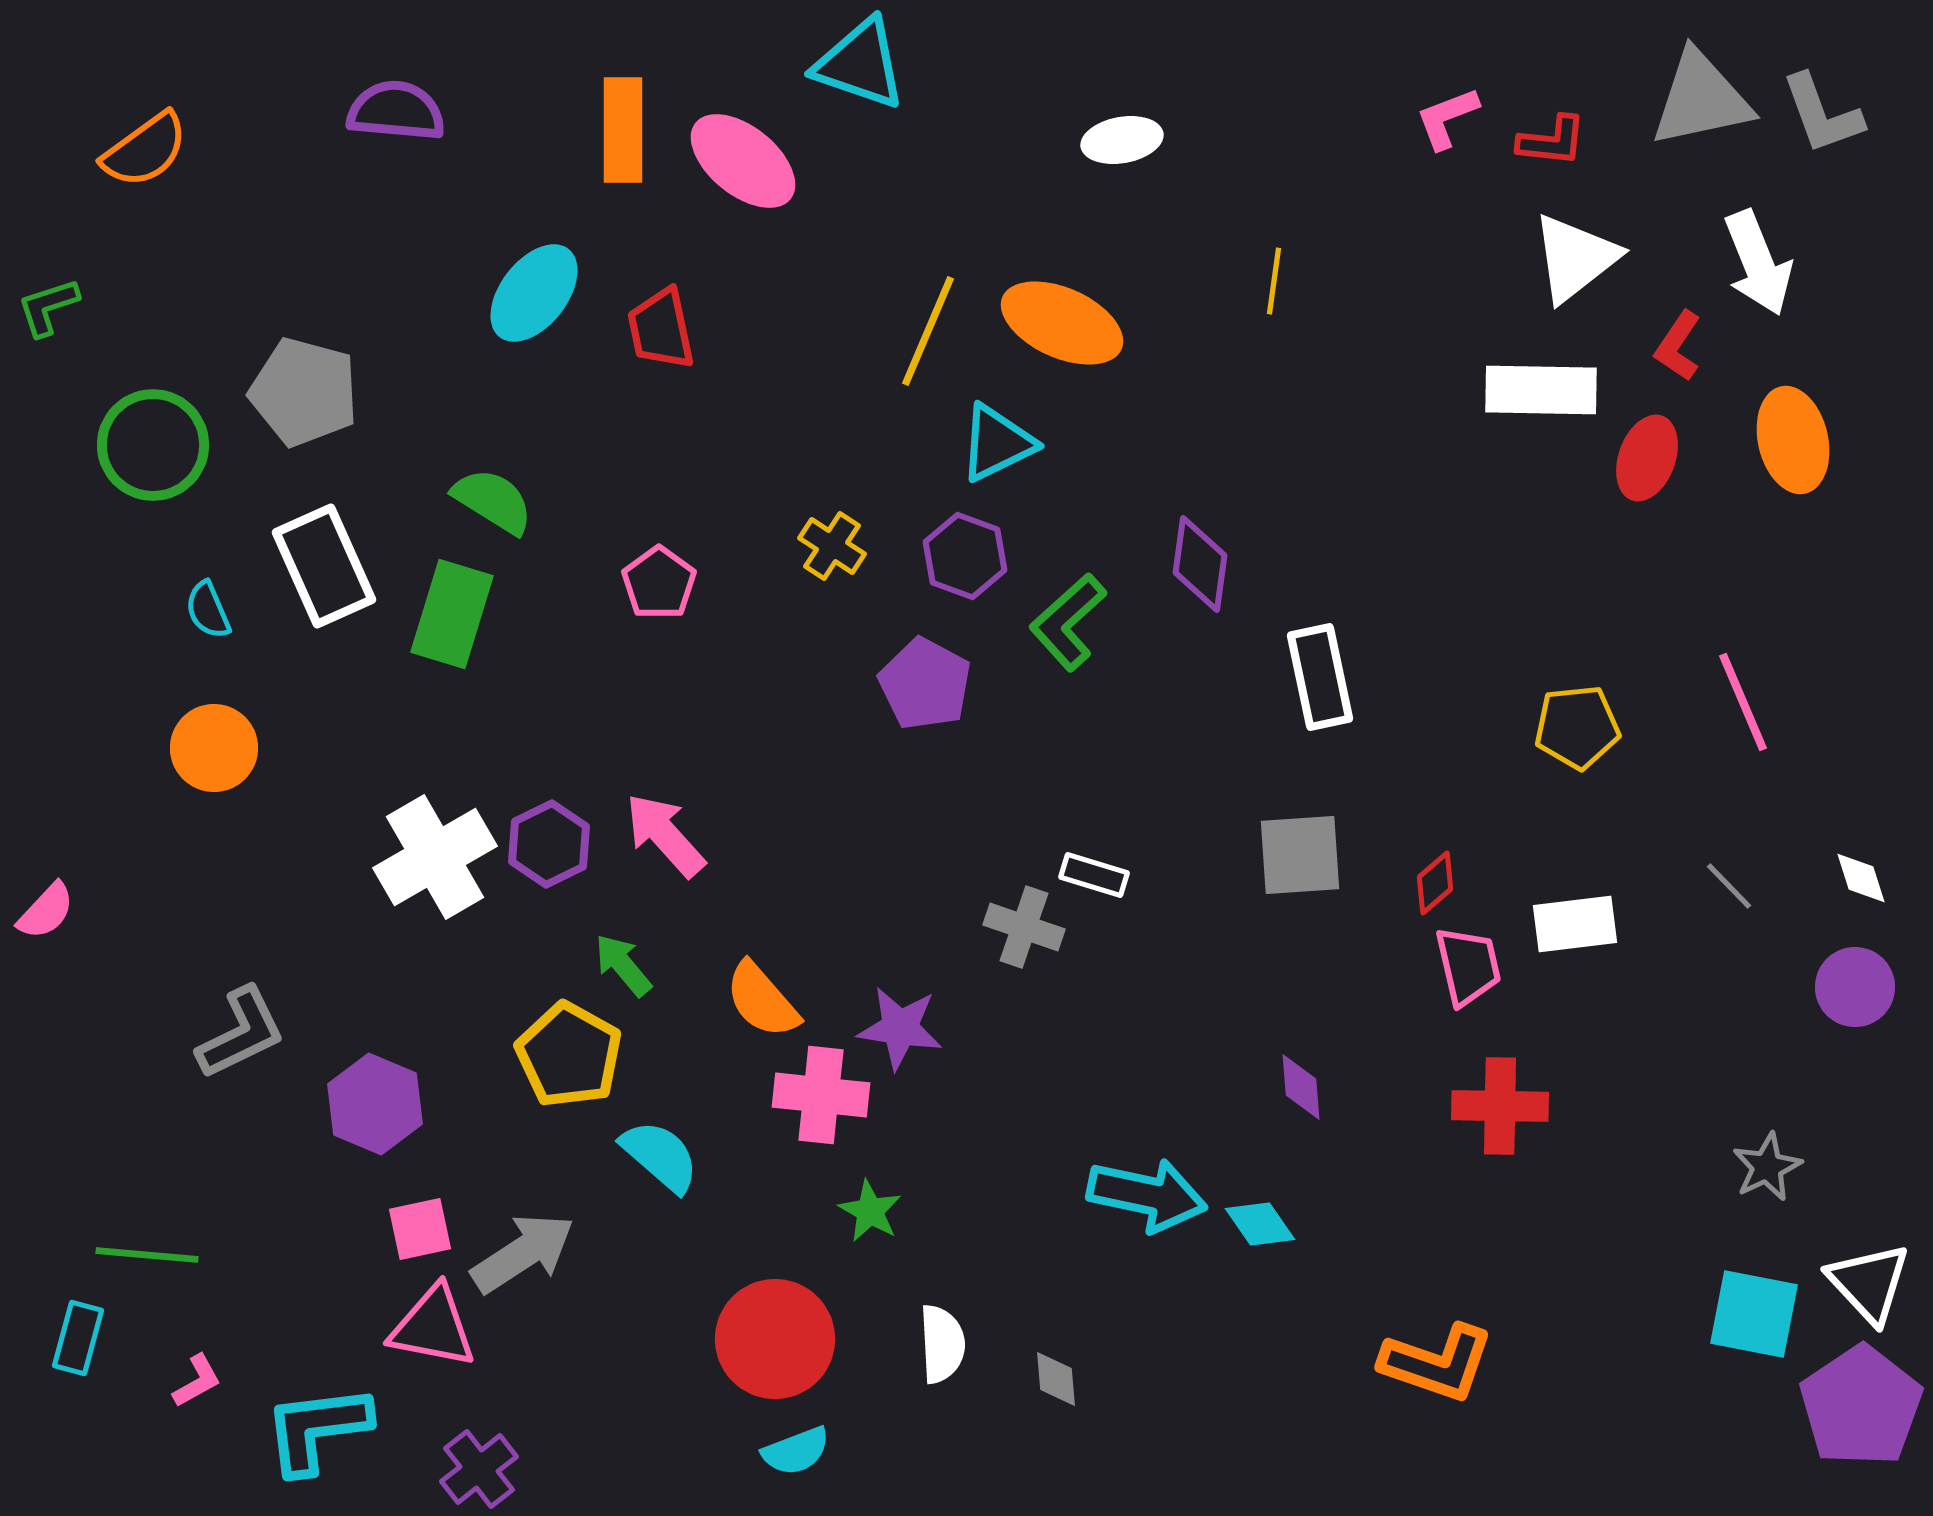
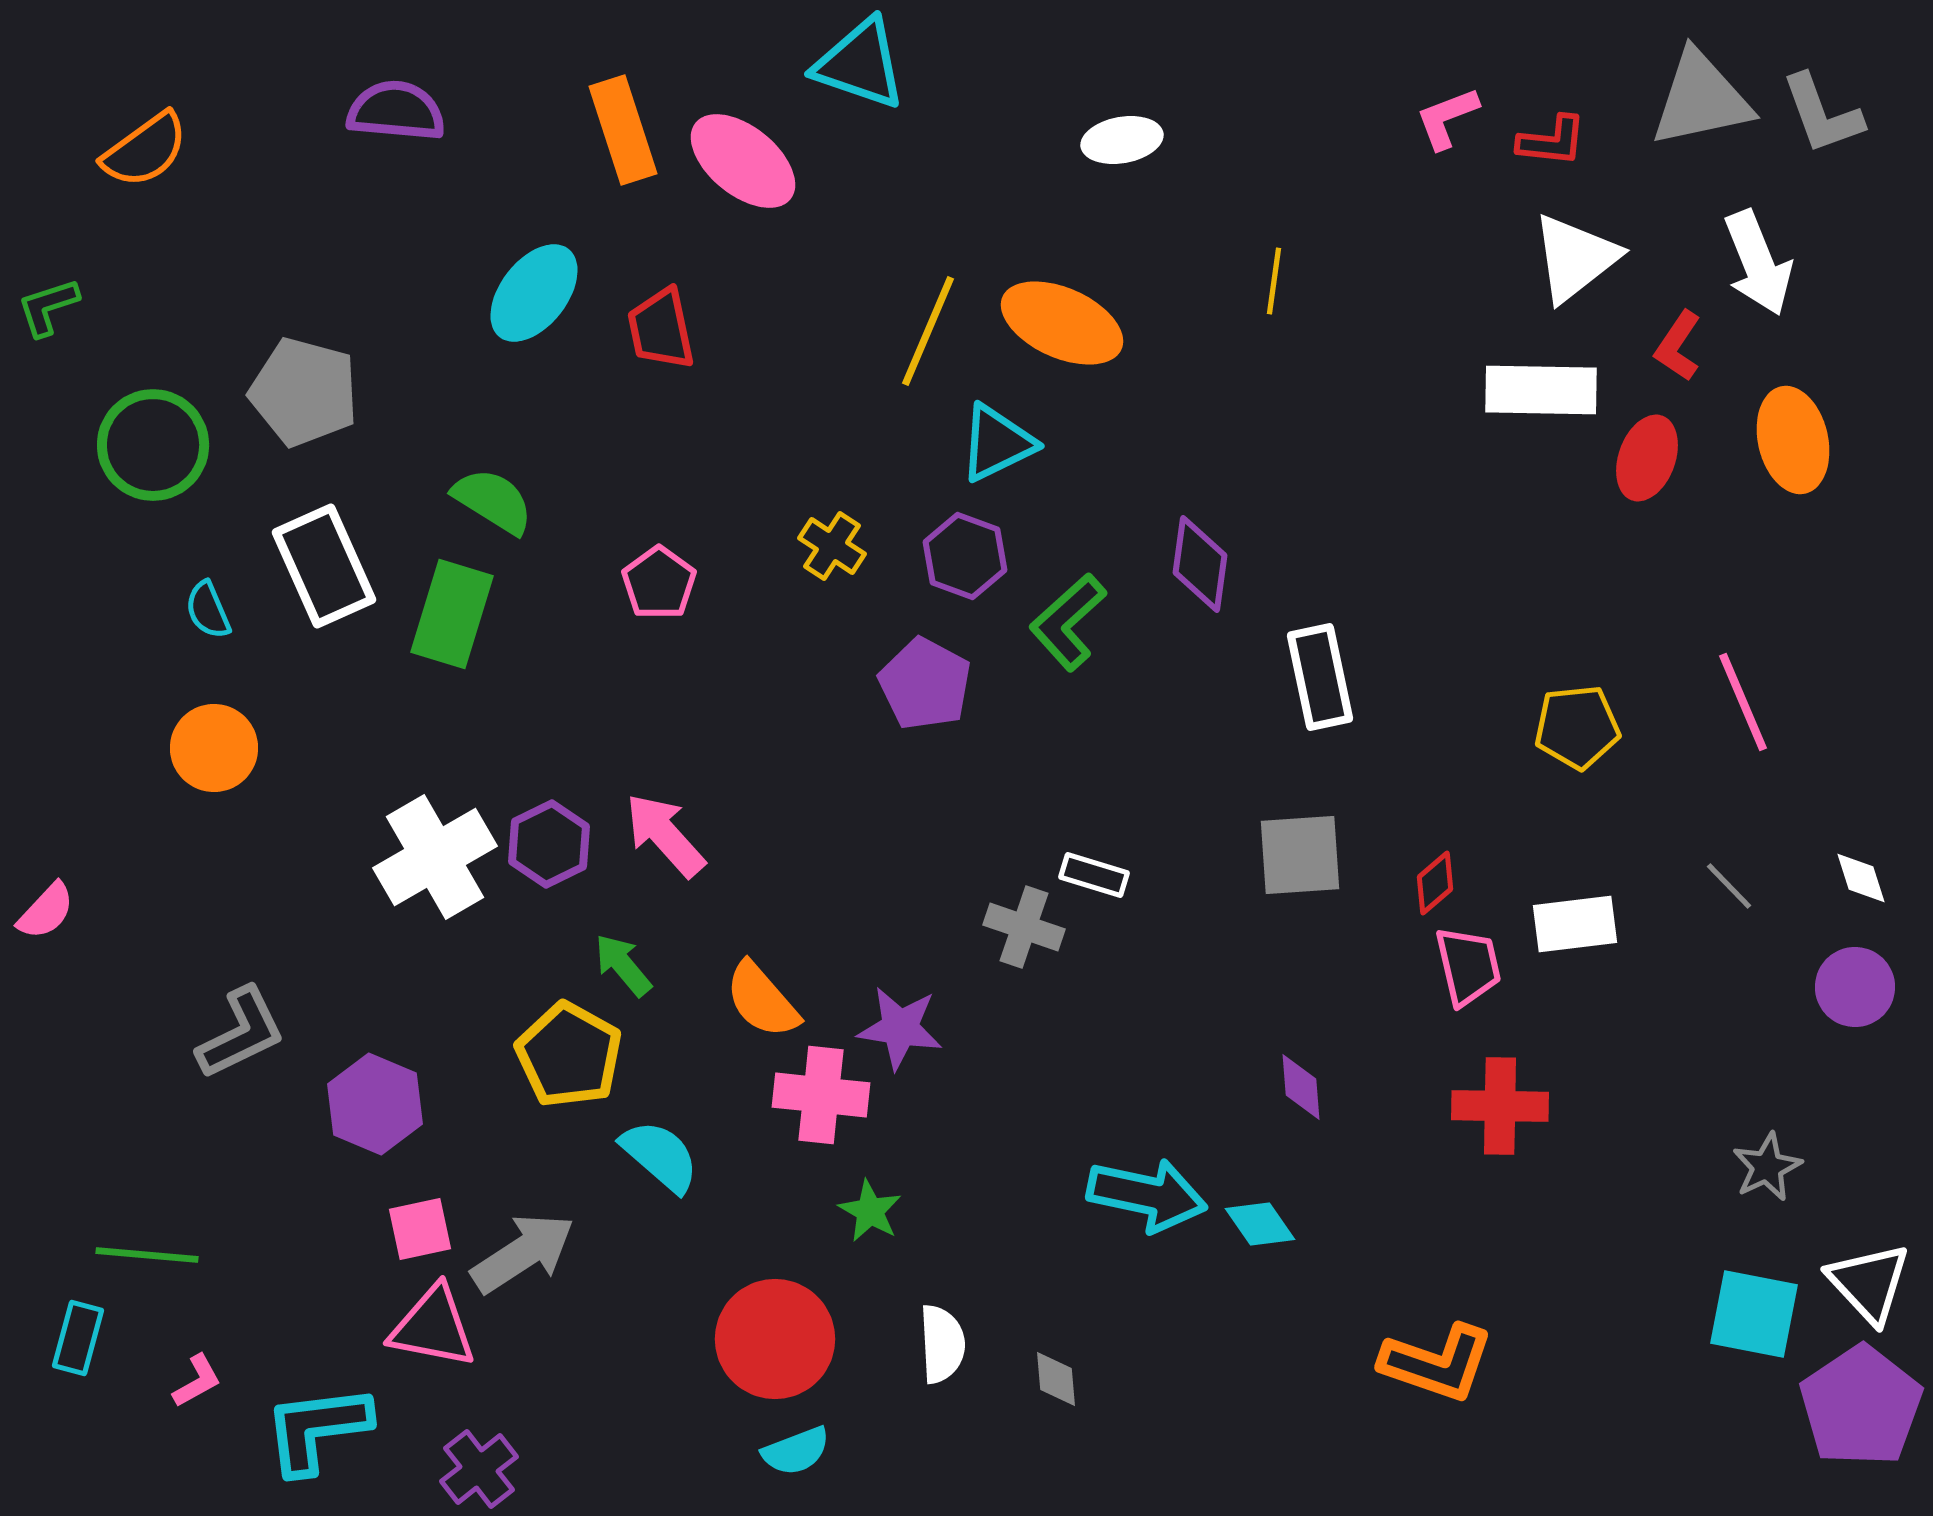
orange rectangle at (623, 130): rotated 18 degrees counterclockwise
